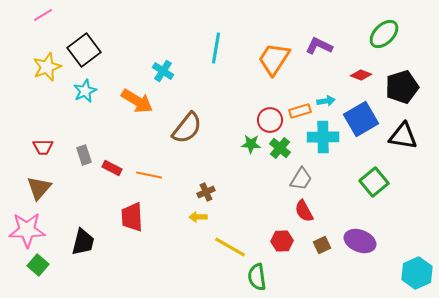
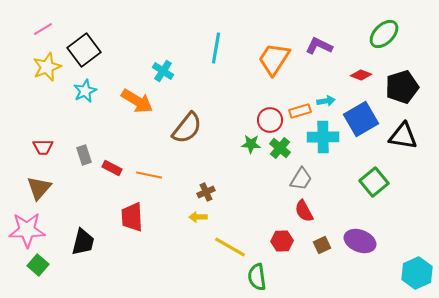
pink line at (43, 15): moved 14 px down
